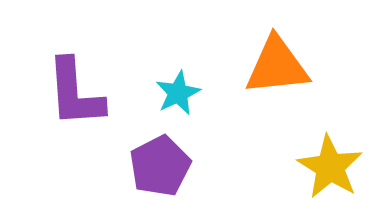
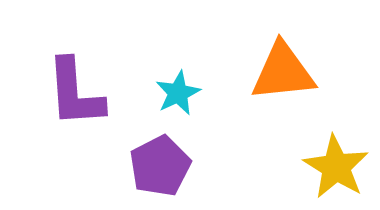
orange triangle: moved 6 px right, 6 px down
yellow star: moved 6 px right
